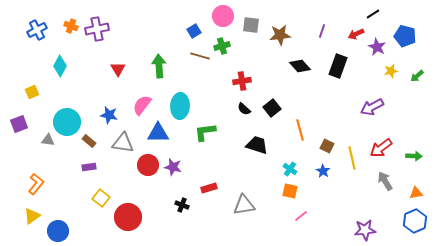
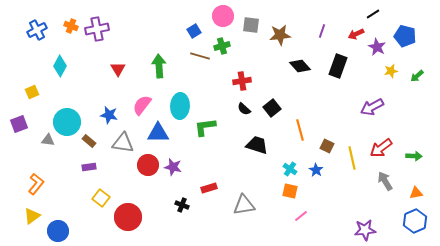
green L-shape at (205, 132): moved 5 px up
blue star at (323, 171): moved 7 px left, 1 px up
